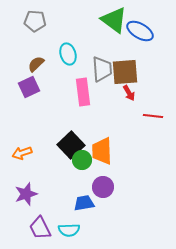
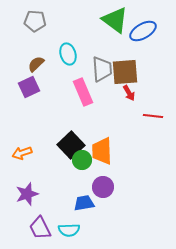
green triangle: moved 1 px right
blue ellipse: moved 3 px right; rotated 60 degrees counterclockwise
pink rectangle: rotated 16 degrees counterclockwise
purple star: moved 1 px right
